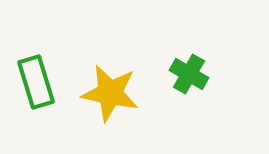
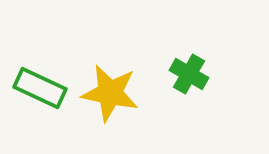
green rectangle: moved 4 px right, 6 px down; rotated 48 degrees counterclockwise
